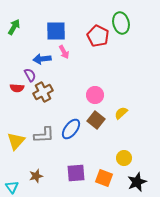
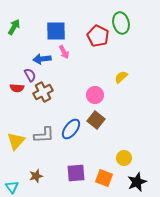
yellow semicircle: moved 36 px up
